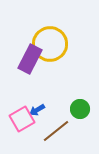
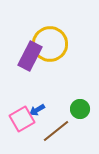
purple rectangle: moved 3 px up
